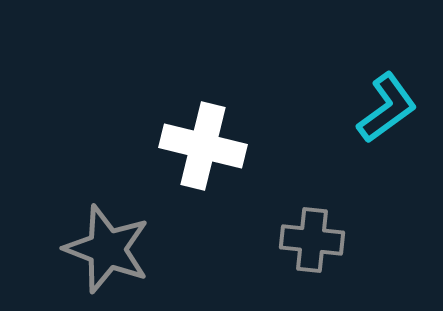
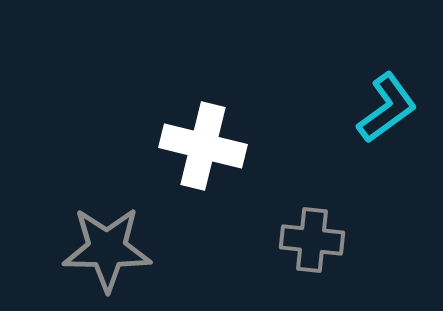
gray star: rotated 20 degrees counterclockwise
